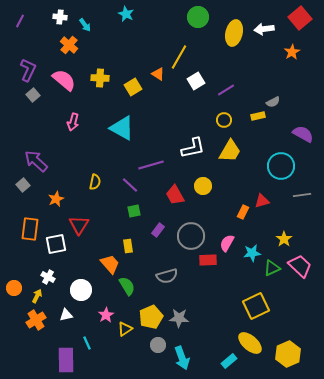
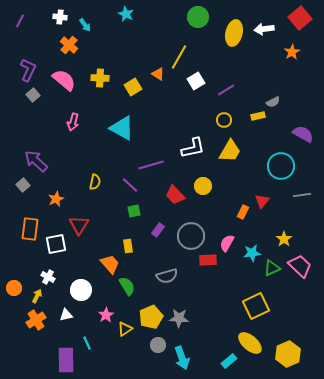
red trapezoid at (175, 195): rotated 15 degrees counterclockwise
red triangle at (262, 201): rotated 35 degrees counterclockwise
